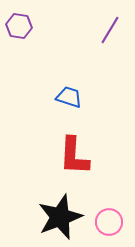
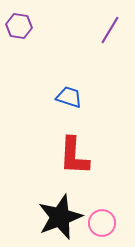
pink circle: moved 7 px left, 1 px down
